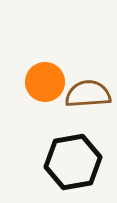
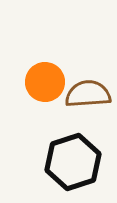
black hexagon: rotated 8 degrees counterclockwise
